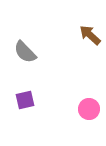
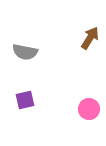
brown arrow: moved 3 px down; rotated 80 degrees clockwise
gray semicircle: rotated 35 degrees counterclockwise
